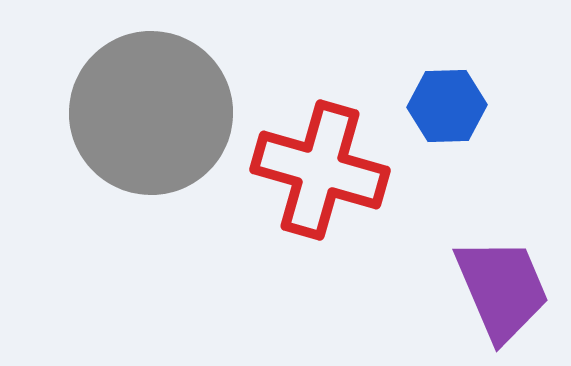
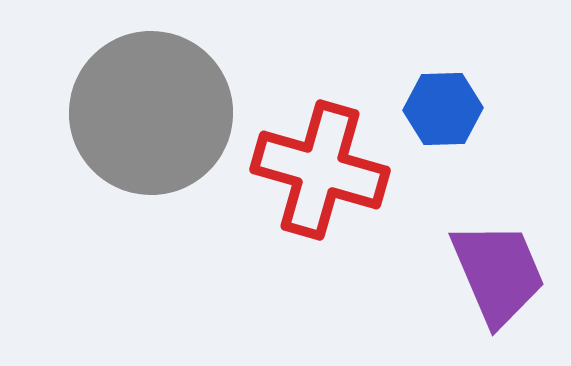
blue hexagon: moved 4 px left, 3 px down
purple trapezoid: moved 4 px left, 16 px up
